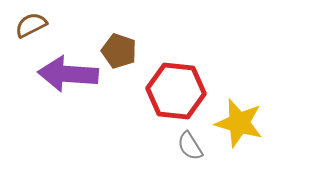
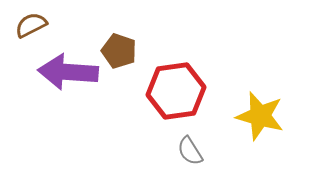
purple arrow: moved 2 px up
red hexagon: rotated 14 degrees counterclockwise
yellow star: moved 21 px right, 7 px up
gray semicircle: moved 5 px down
